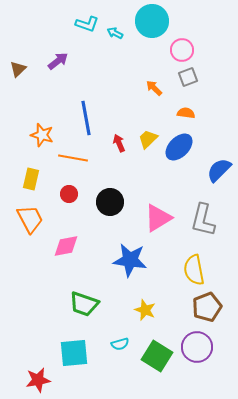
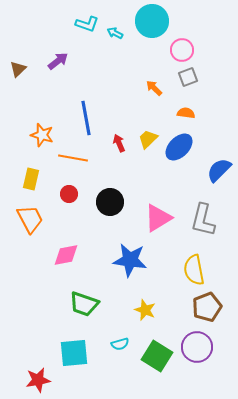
pink diamond: moved 9 px down
